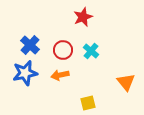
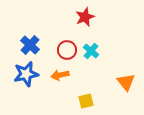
red star: moved 2 px right
red circle: moved 4 px right
blue star: moved 1 px right, 1 px down
yellow square: moved 2 px left, 2 px up
